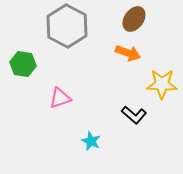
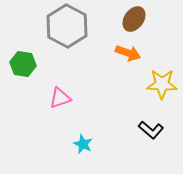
black L-shape: moved 17 px right, 15 px down
cyan star: moved 8 px left, 3 px down
